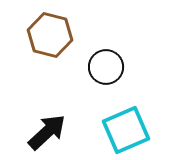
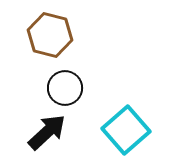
black circle: moved 41 px left, 21 px down
cyan square: rotated 18 degrees counterclockwise
